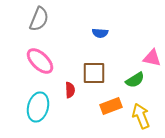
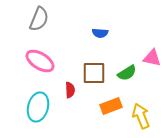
pink ellipse: rotated 12 degrees counterclockwise
green semicircle: moved 8 px left, 7 px up
